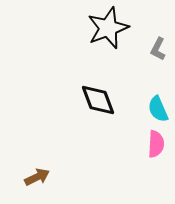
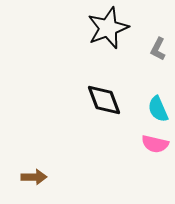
black diamond: moved 6 px right
pink semicircle: moved 1 px left; rotated 100 degrees clockwise
brown arrow: moved 3 px left; rotated 25 degrees clockwise
